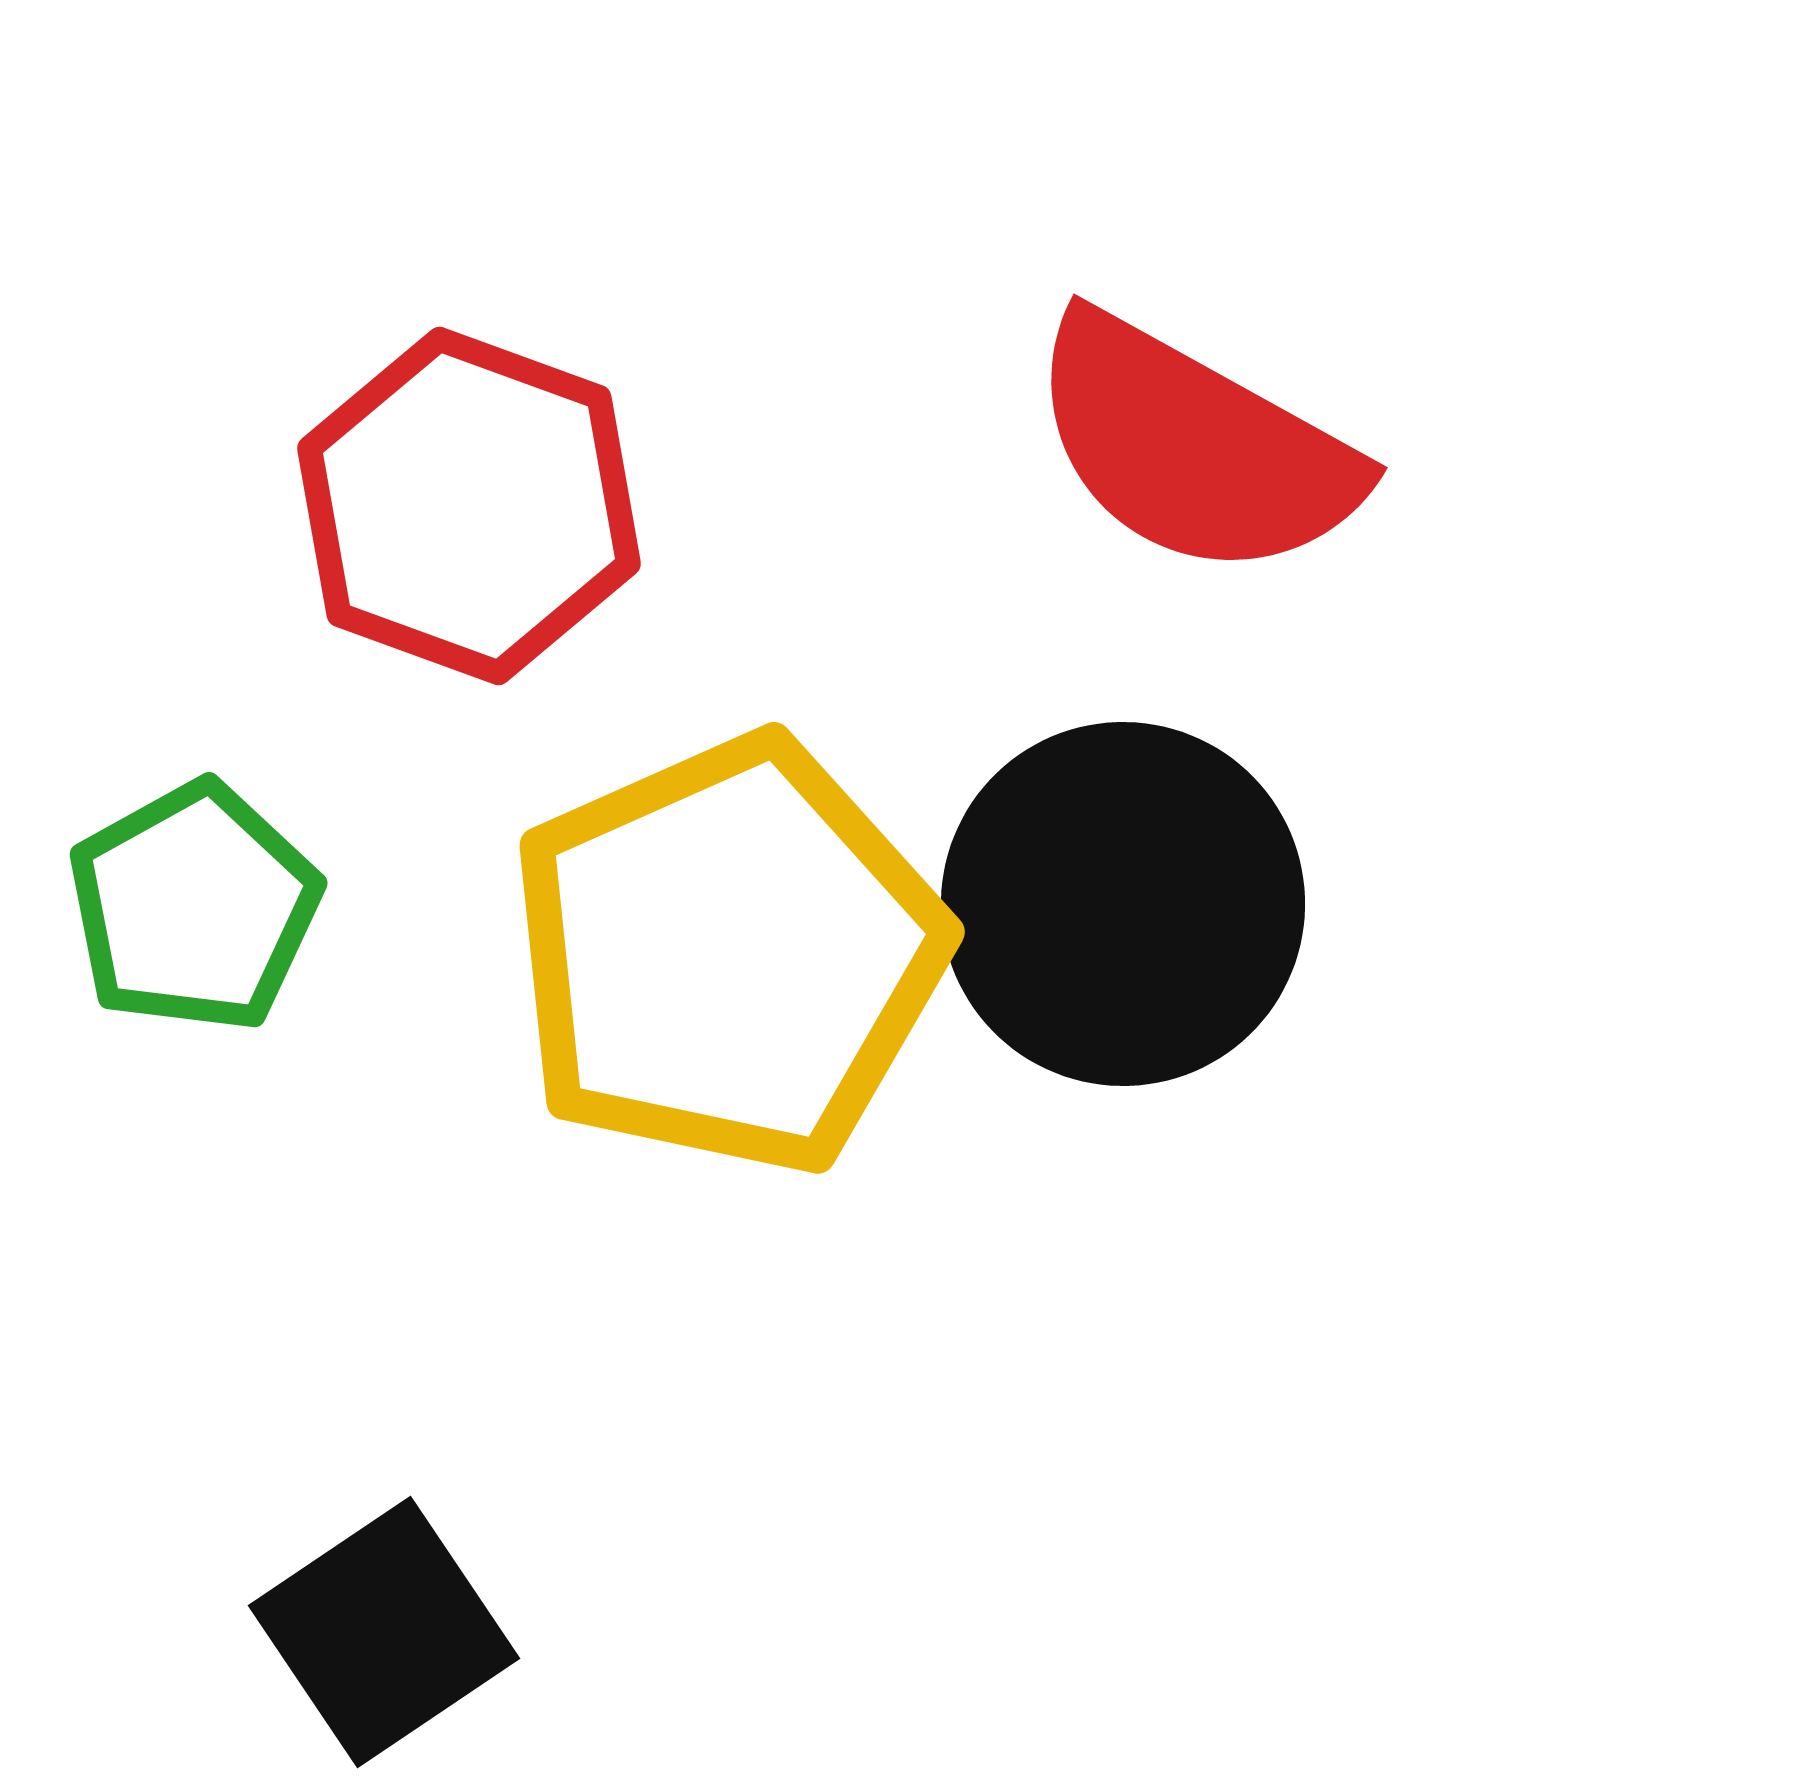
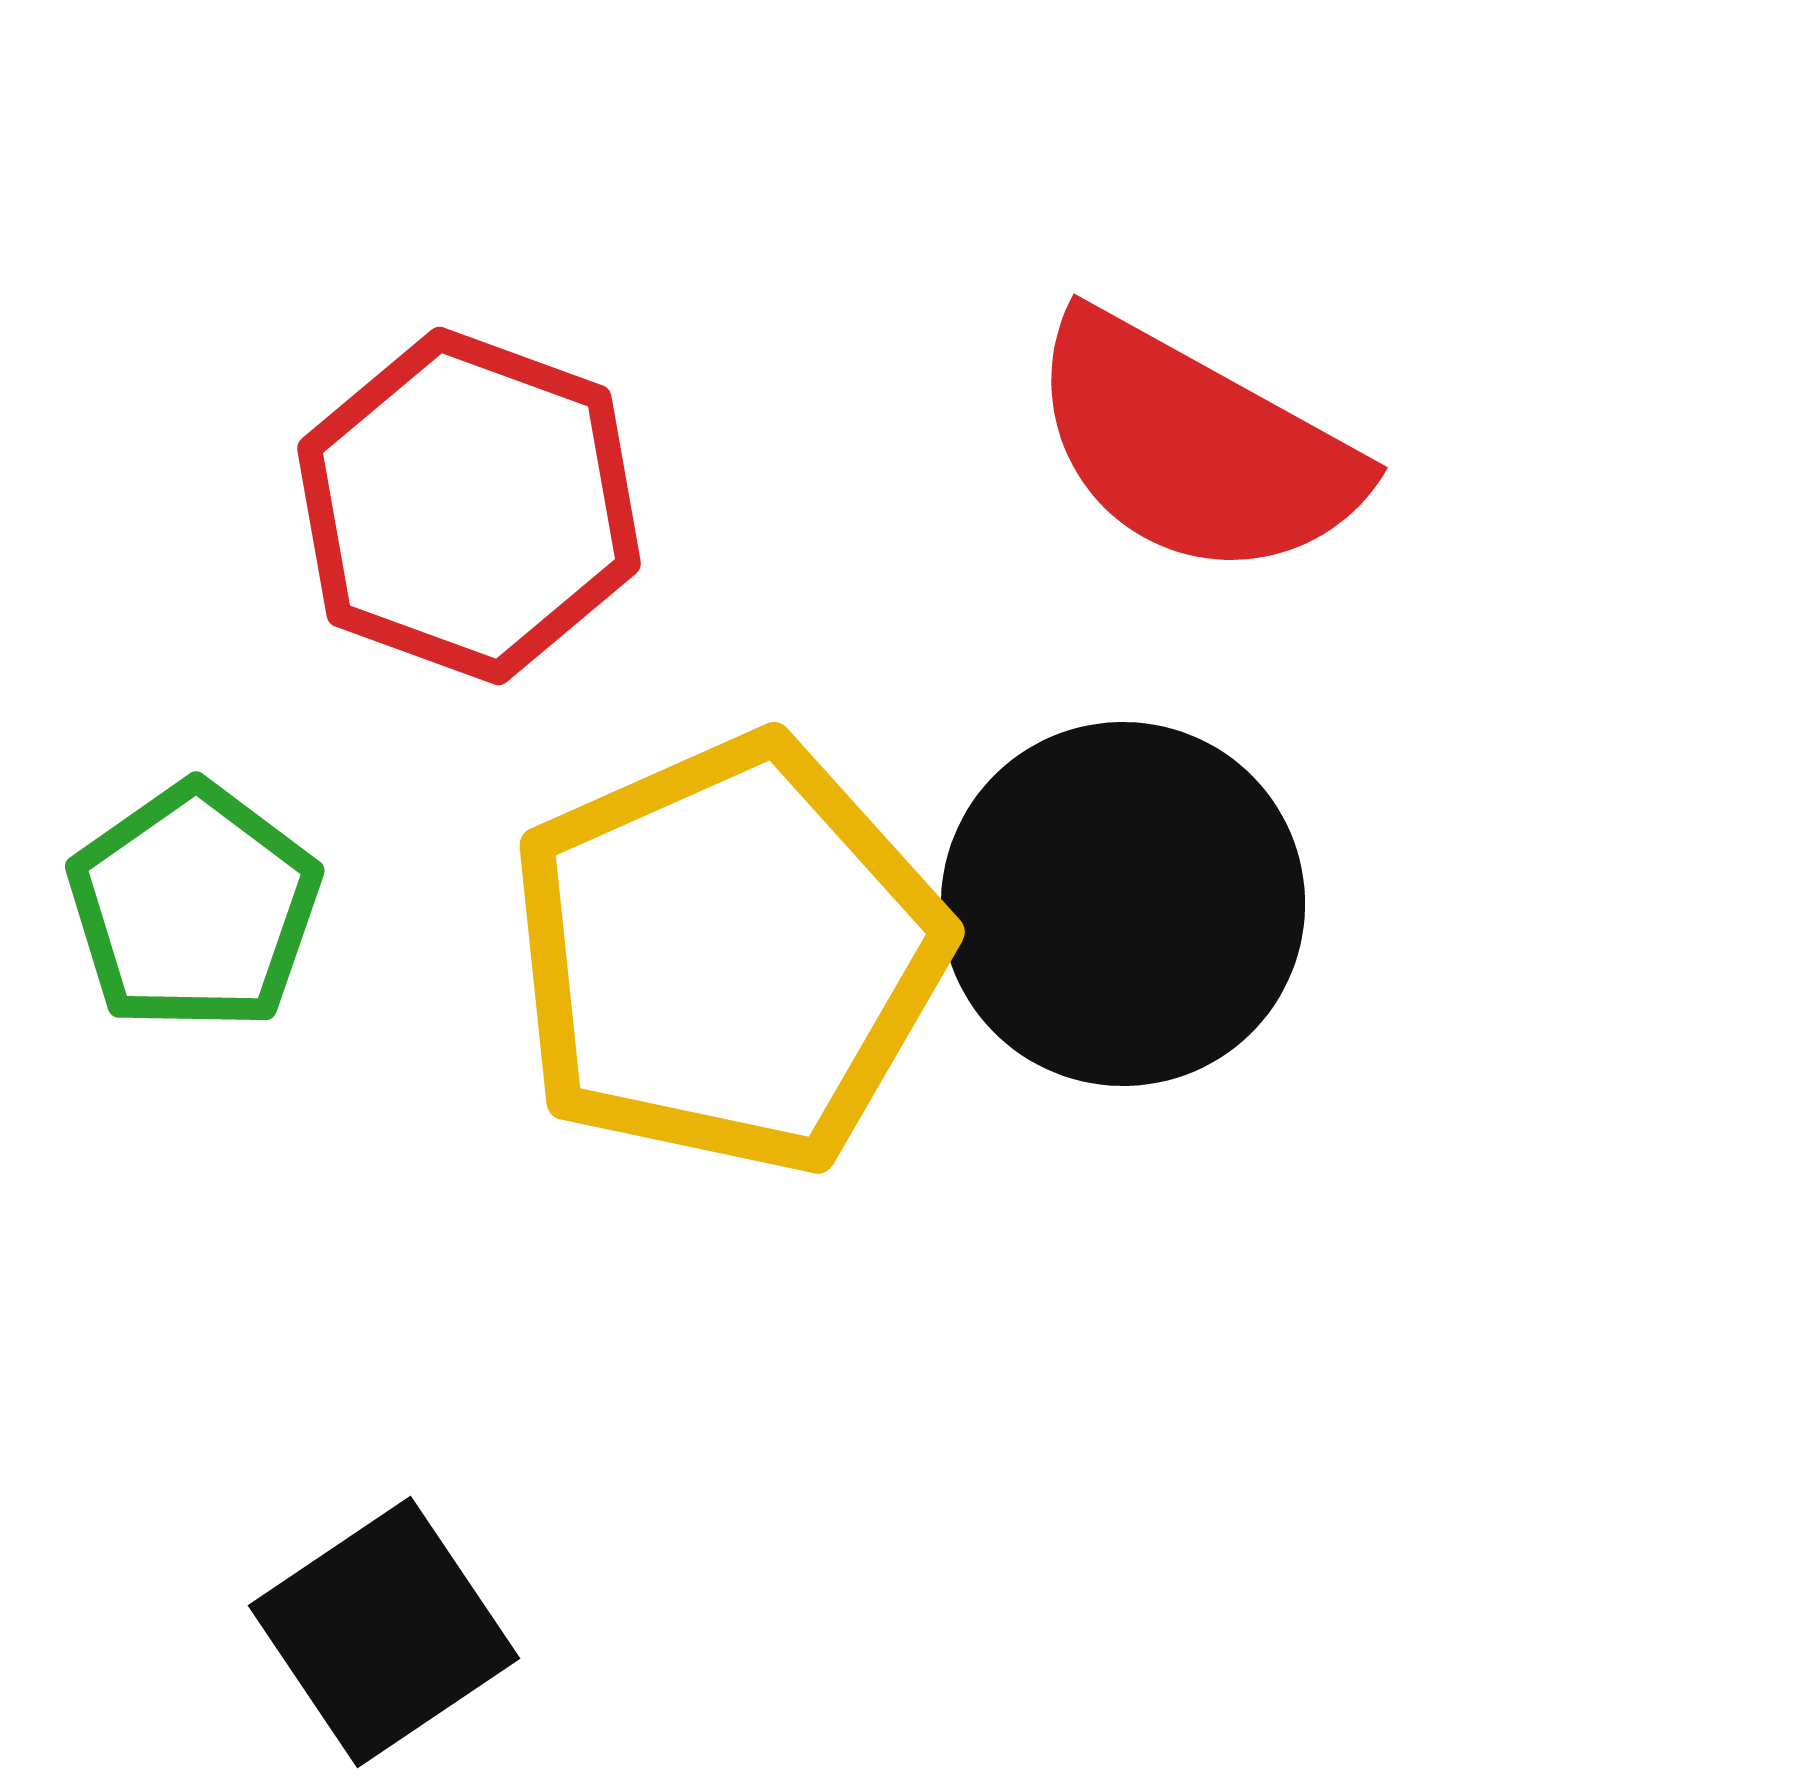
green pentagon: rotated 6 degrees counterclockwise
